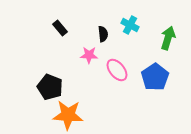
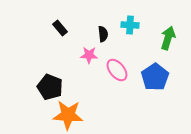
cyan cross: rotated 24 degrees counterclockwise
